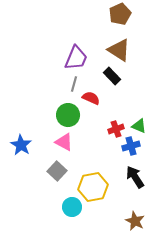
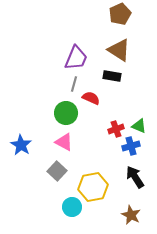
black rectangle: rotated 36 degrees counterclockwise
green circle: moved 2 px left, 2 px up
brown star: moved 4 px left, 6 px up
